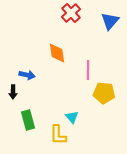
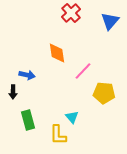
pink line: moved 5 px left, 1 px down; rotated 42 degrees clockwise
